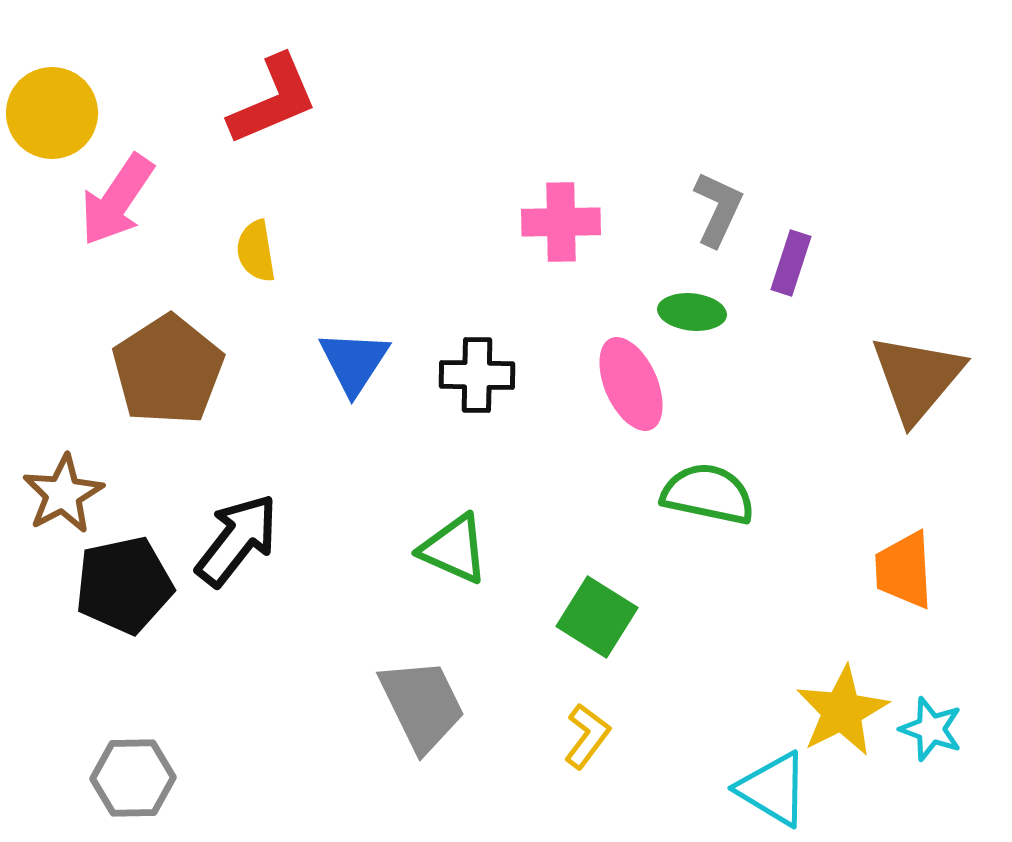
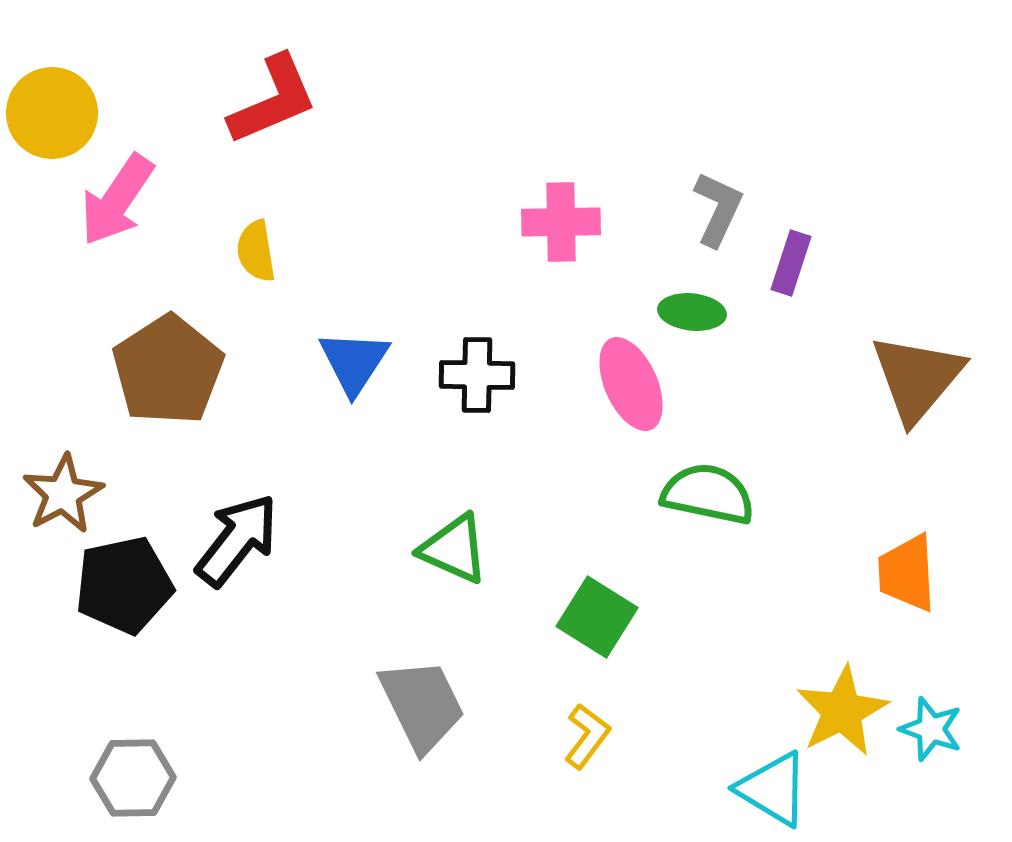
orange trapezoid: moved 3 px right, 3 px down
